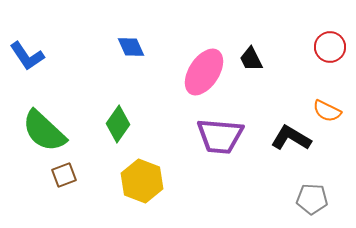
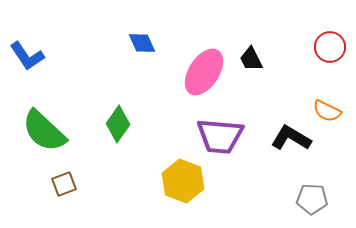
blue diamond: moved 11 px right, 4 px up
brown square: moved 9 px down
yellow hexagon: moved 41 px right
